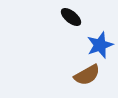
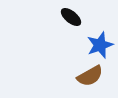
brown semicircle: moved 3 px right, 1 px down
